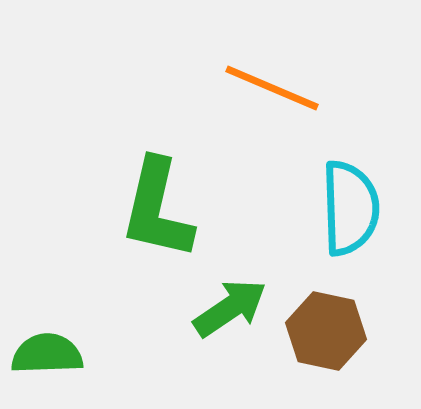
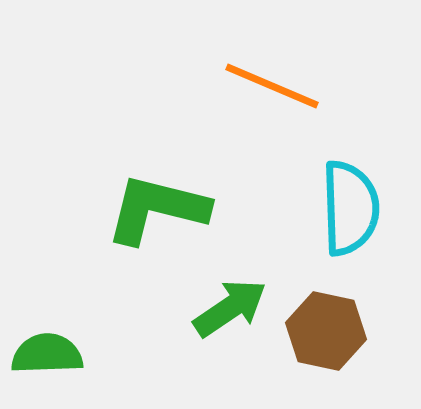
orange line: moved 2 px up
green L-shape: rotated 91 degrees clockwise
